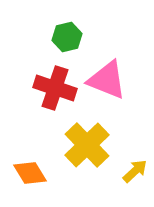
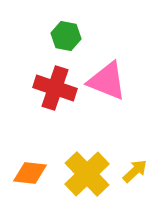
green hexagon: moved 1 px left, 1 px up; rotated 24 degrees clockwise
pink triangle: moved 1 px down
yellow cross: moved 29 px down
orange diamond: rotated 52 degrees counterclockwise
